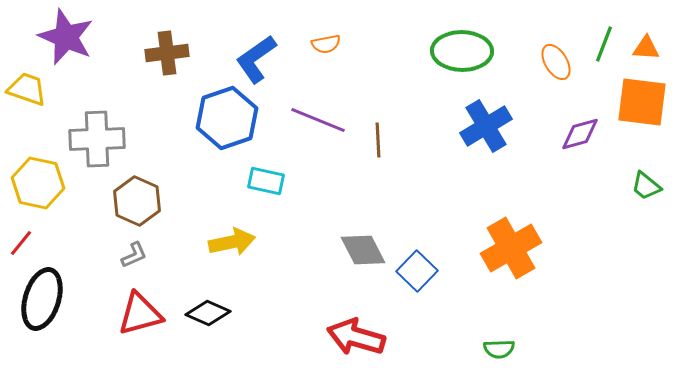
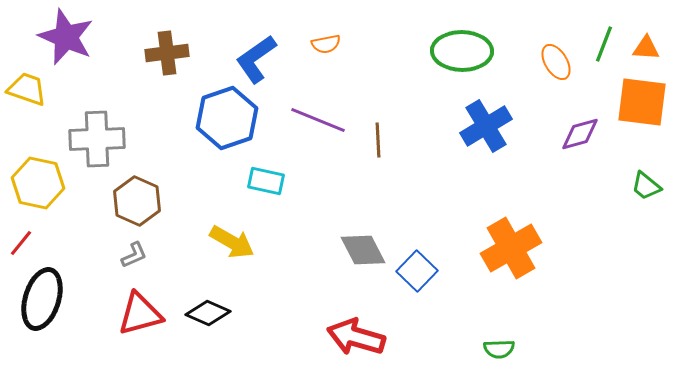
yellow arrow: rotated 42 degrees clockwise
